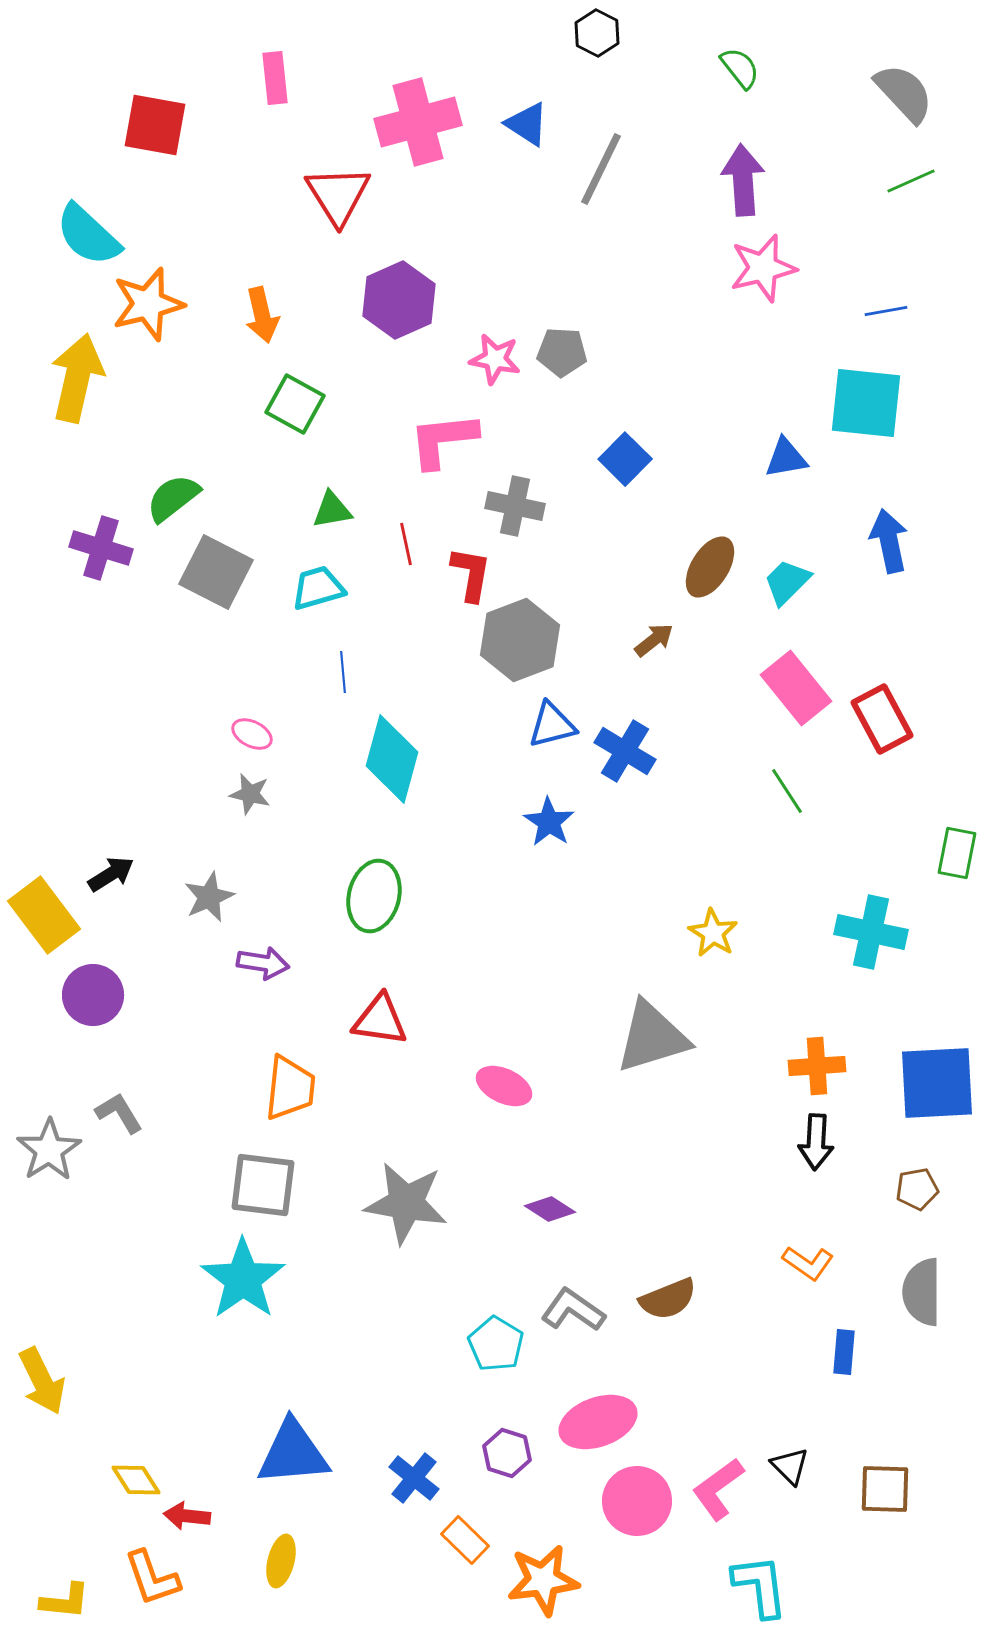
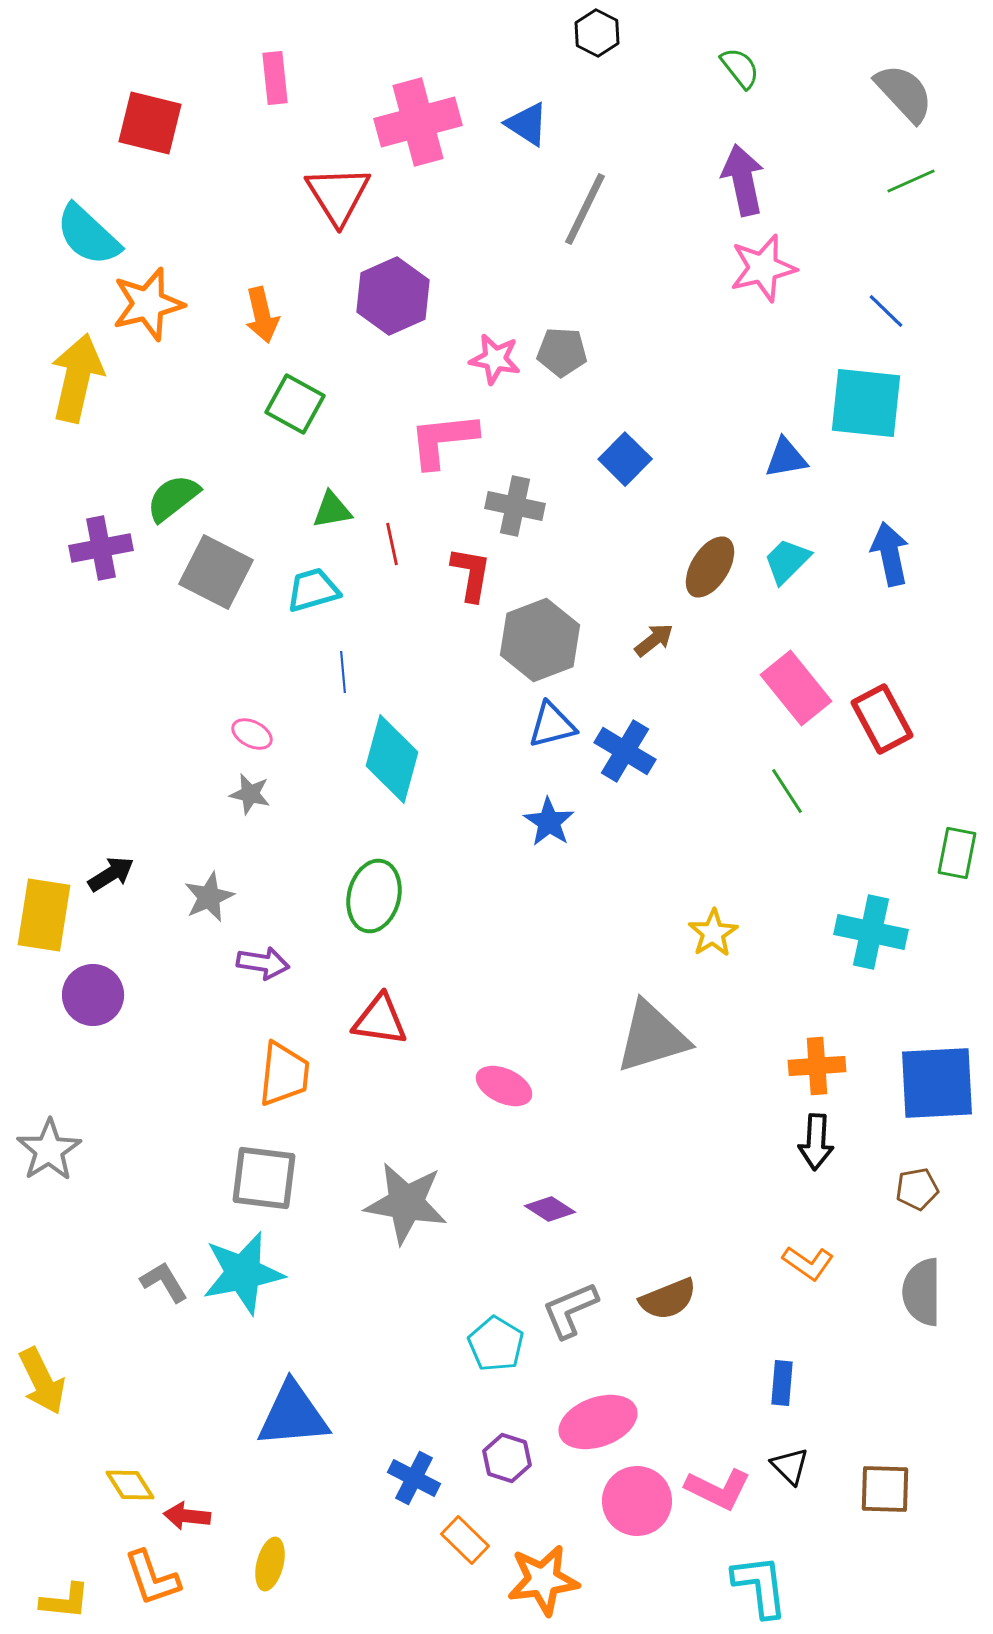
red square at (155, 125): moved 5 px left, 2 px up; rotated 4 degrees clockwise
gray line at (601, 169): moved 16 px left, 40 px down
purple arrow at (743, 180): rotated 8 degrees counterclockwise
purple hexagon at (399, 300): moved 6 px left, 4 px up
blue line at (886, 311): rotated 54 degrees clockwise
blue arrow at (889, 541): moved 1 px right, 13 px down
red line at (406, 544): moved 14 px left
purple cross at (101, 548): rotated 28 degrees counterclockwise
cyan trapezoid at (787, 582): moved 21 px up
cyan trapezoid at (318, 588): moved 5 px left, 2 px down
gray hexagon at (520, 640): moved 20 px right
yellow rectangle at (44, 915): rotated 46 degrees clockwise
yellow star at (713, 933): rotated 9 degrees clockwise
orange trapezoid at (290, 1088): moved 6 px left, 14 px up
gray L-shape at (119, 1113): moved 45 px right, 169 px down
gray square at (263, 1185): moved 1 px right, 7 px up
cyan star at (243, 1279): moved 6 px up; rotated 24 degrees clockwise
gray L-shape at (573, 1310): moved 3 px left; rotated 58 degrees counterclockwise
blue rectangle at (844, 1352): moved 62 px left, 31 px down
blue triangle at (293, 1453): moved 38 px up
purple hexagon at (507, 1453): moved 5 px down
blue cross at (414, 1478): rotated 12 degrees counterclockwise
yellow diamond at (136, 1480): moved 6 px left, 5 px down
pink L-shape at (718, 1489): rotated 118 degrees counterclockwise
yellow ellipse at (281, 1561): moved 11 px left, 3 px down
